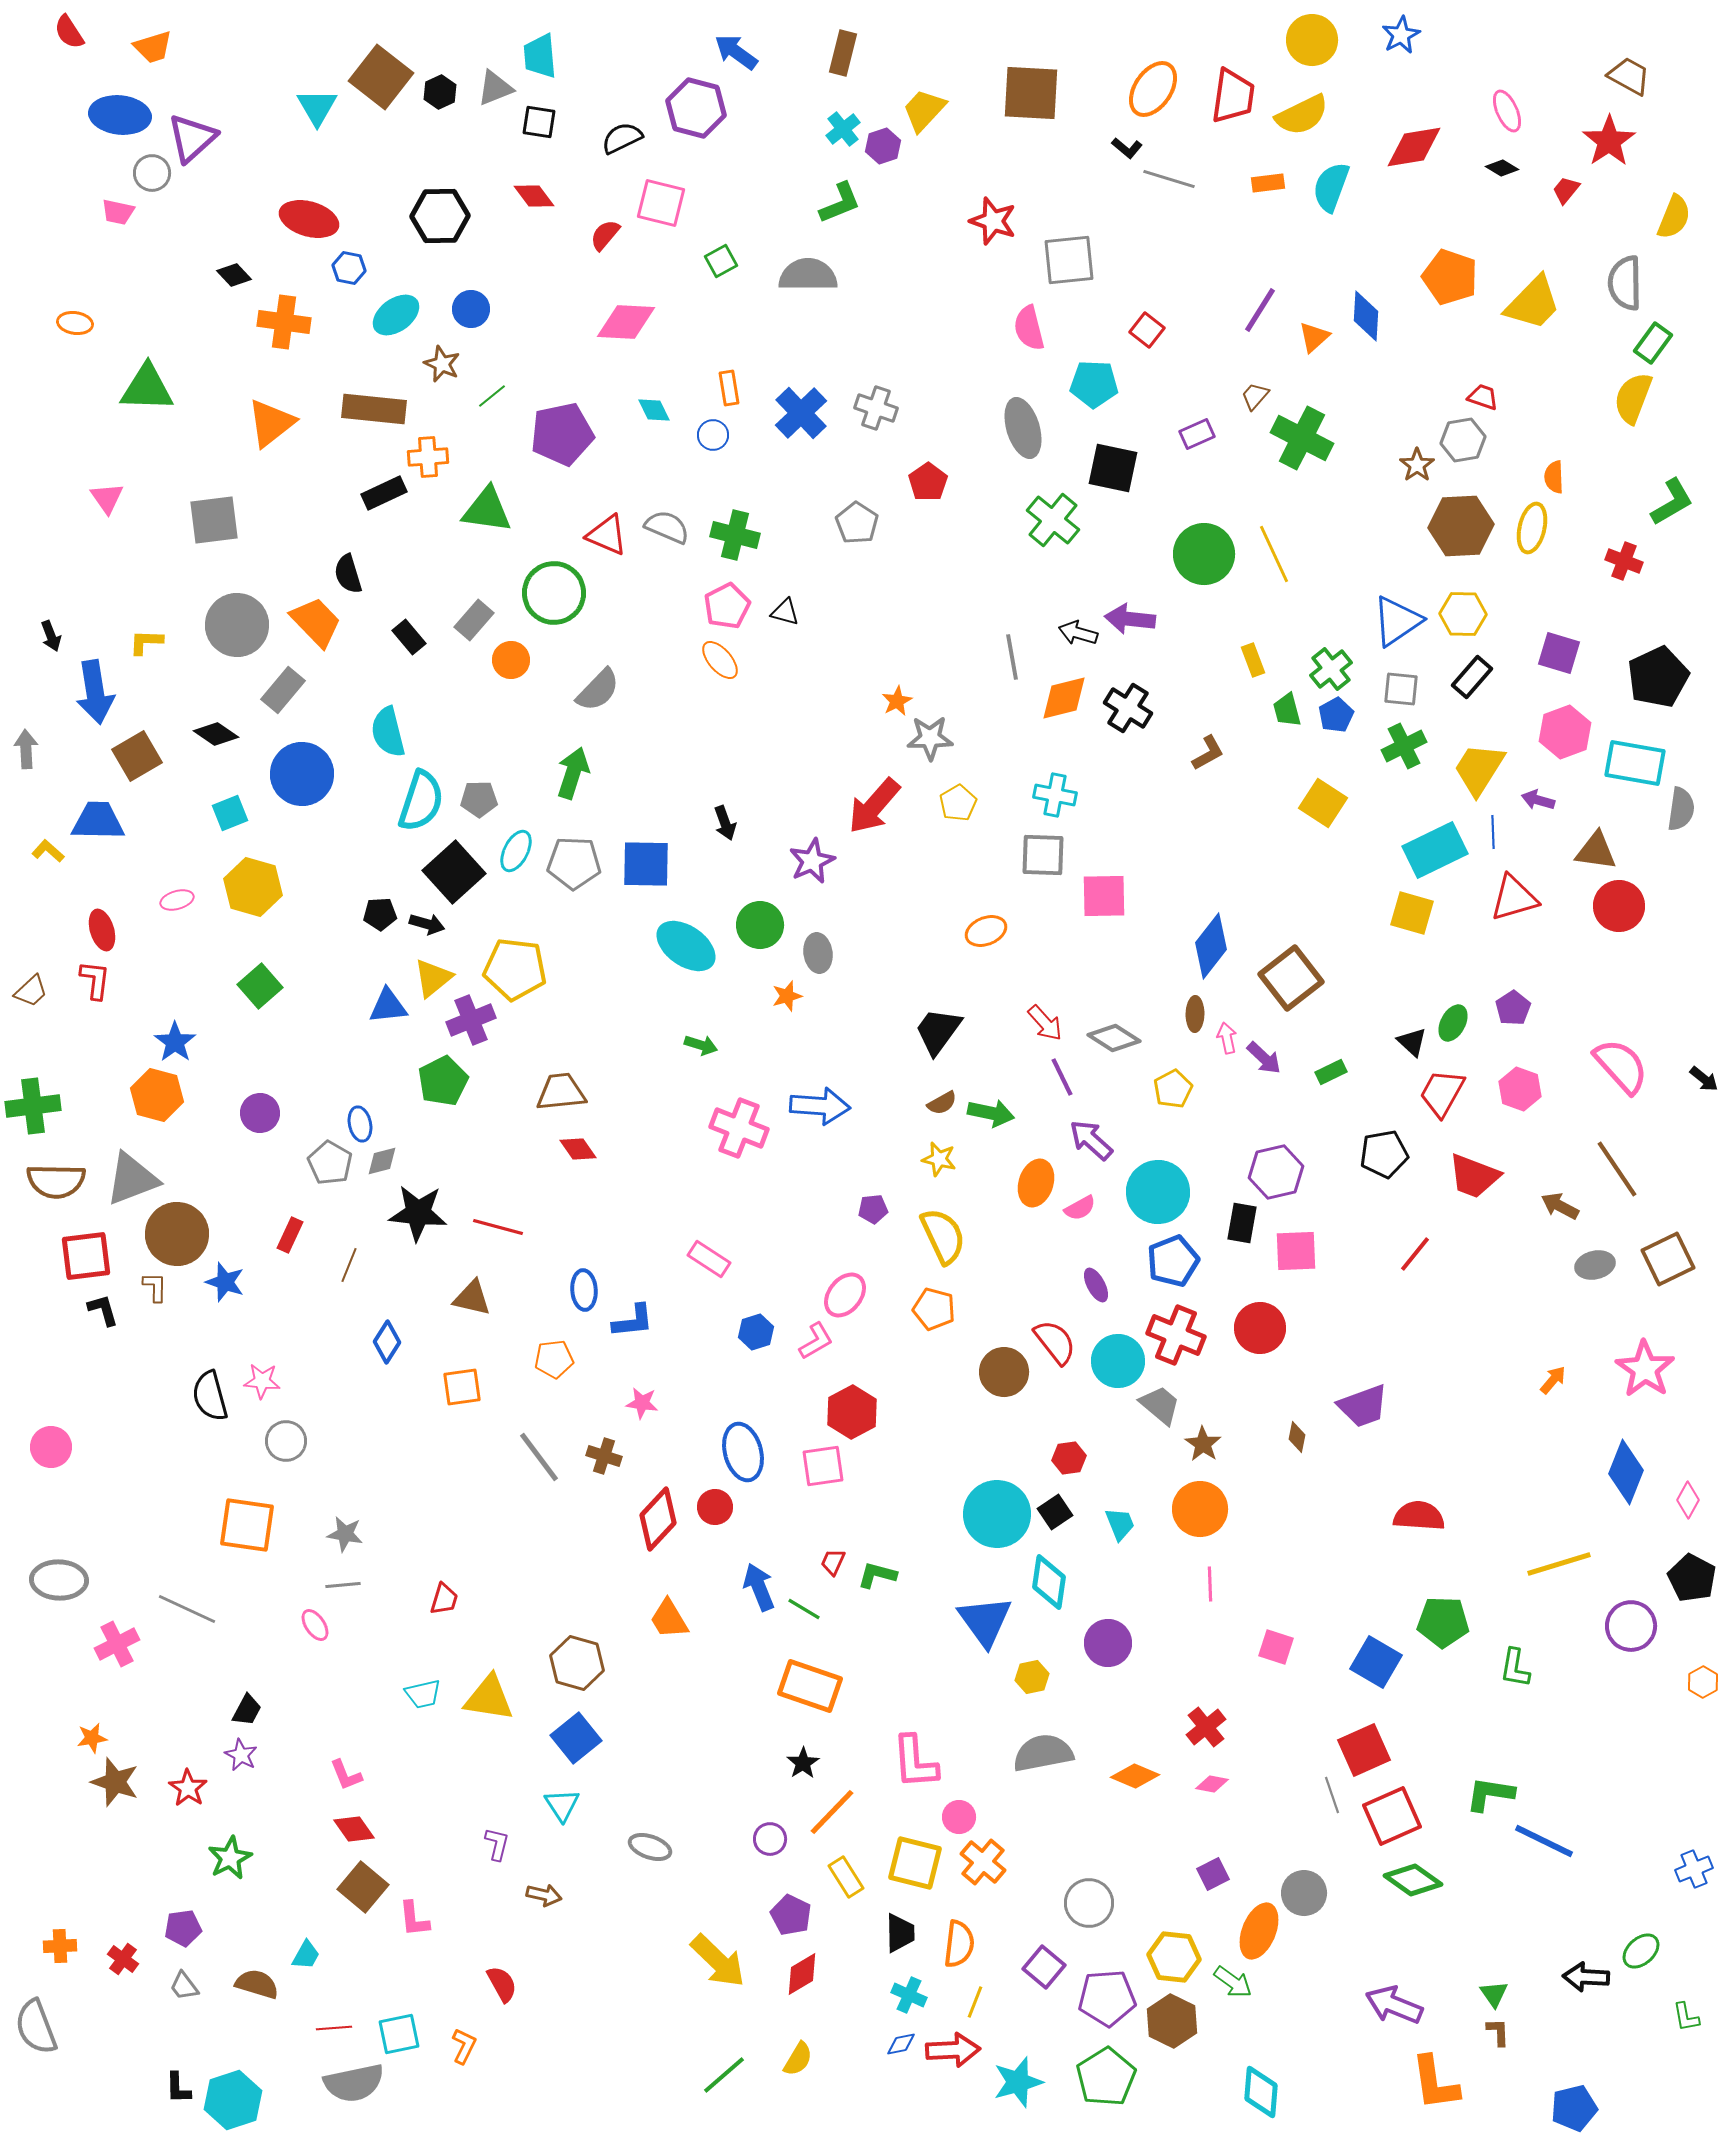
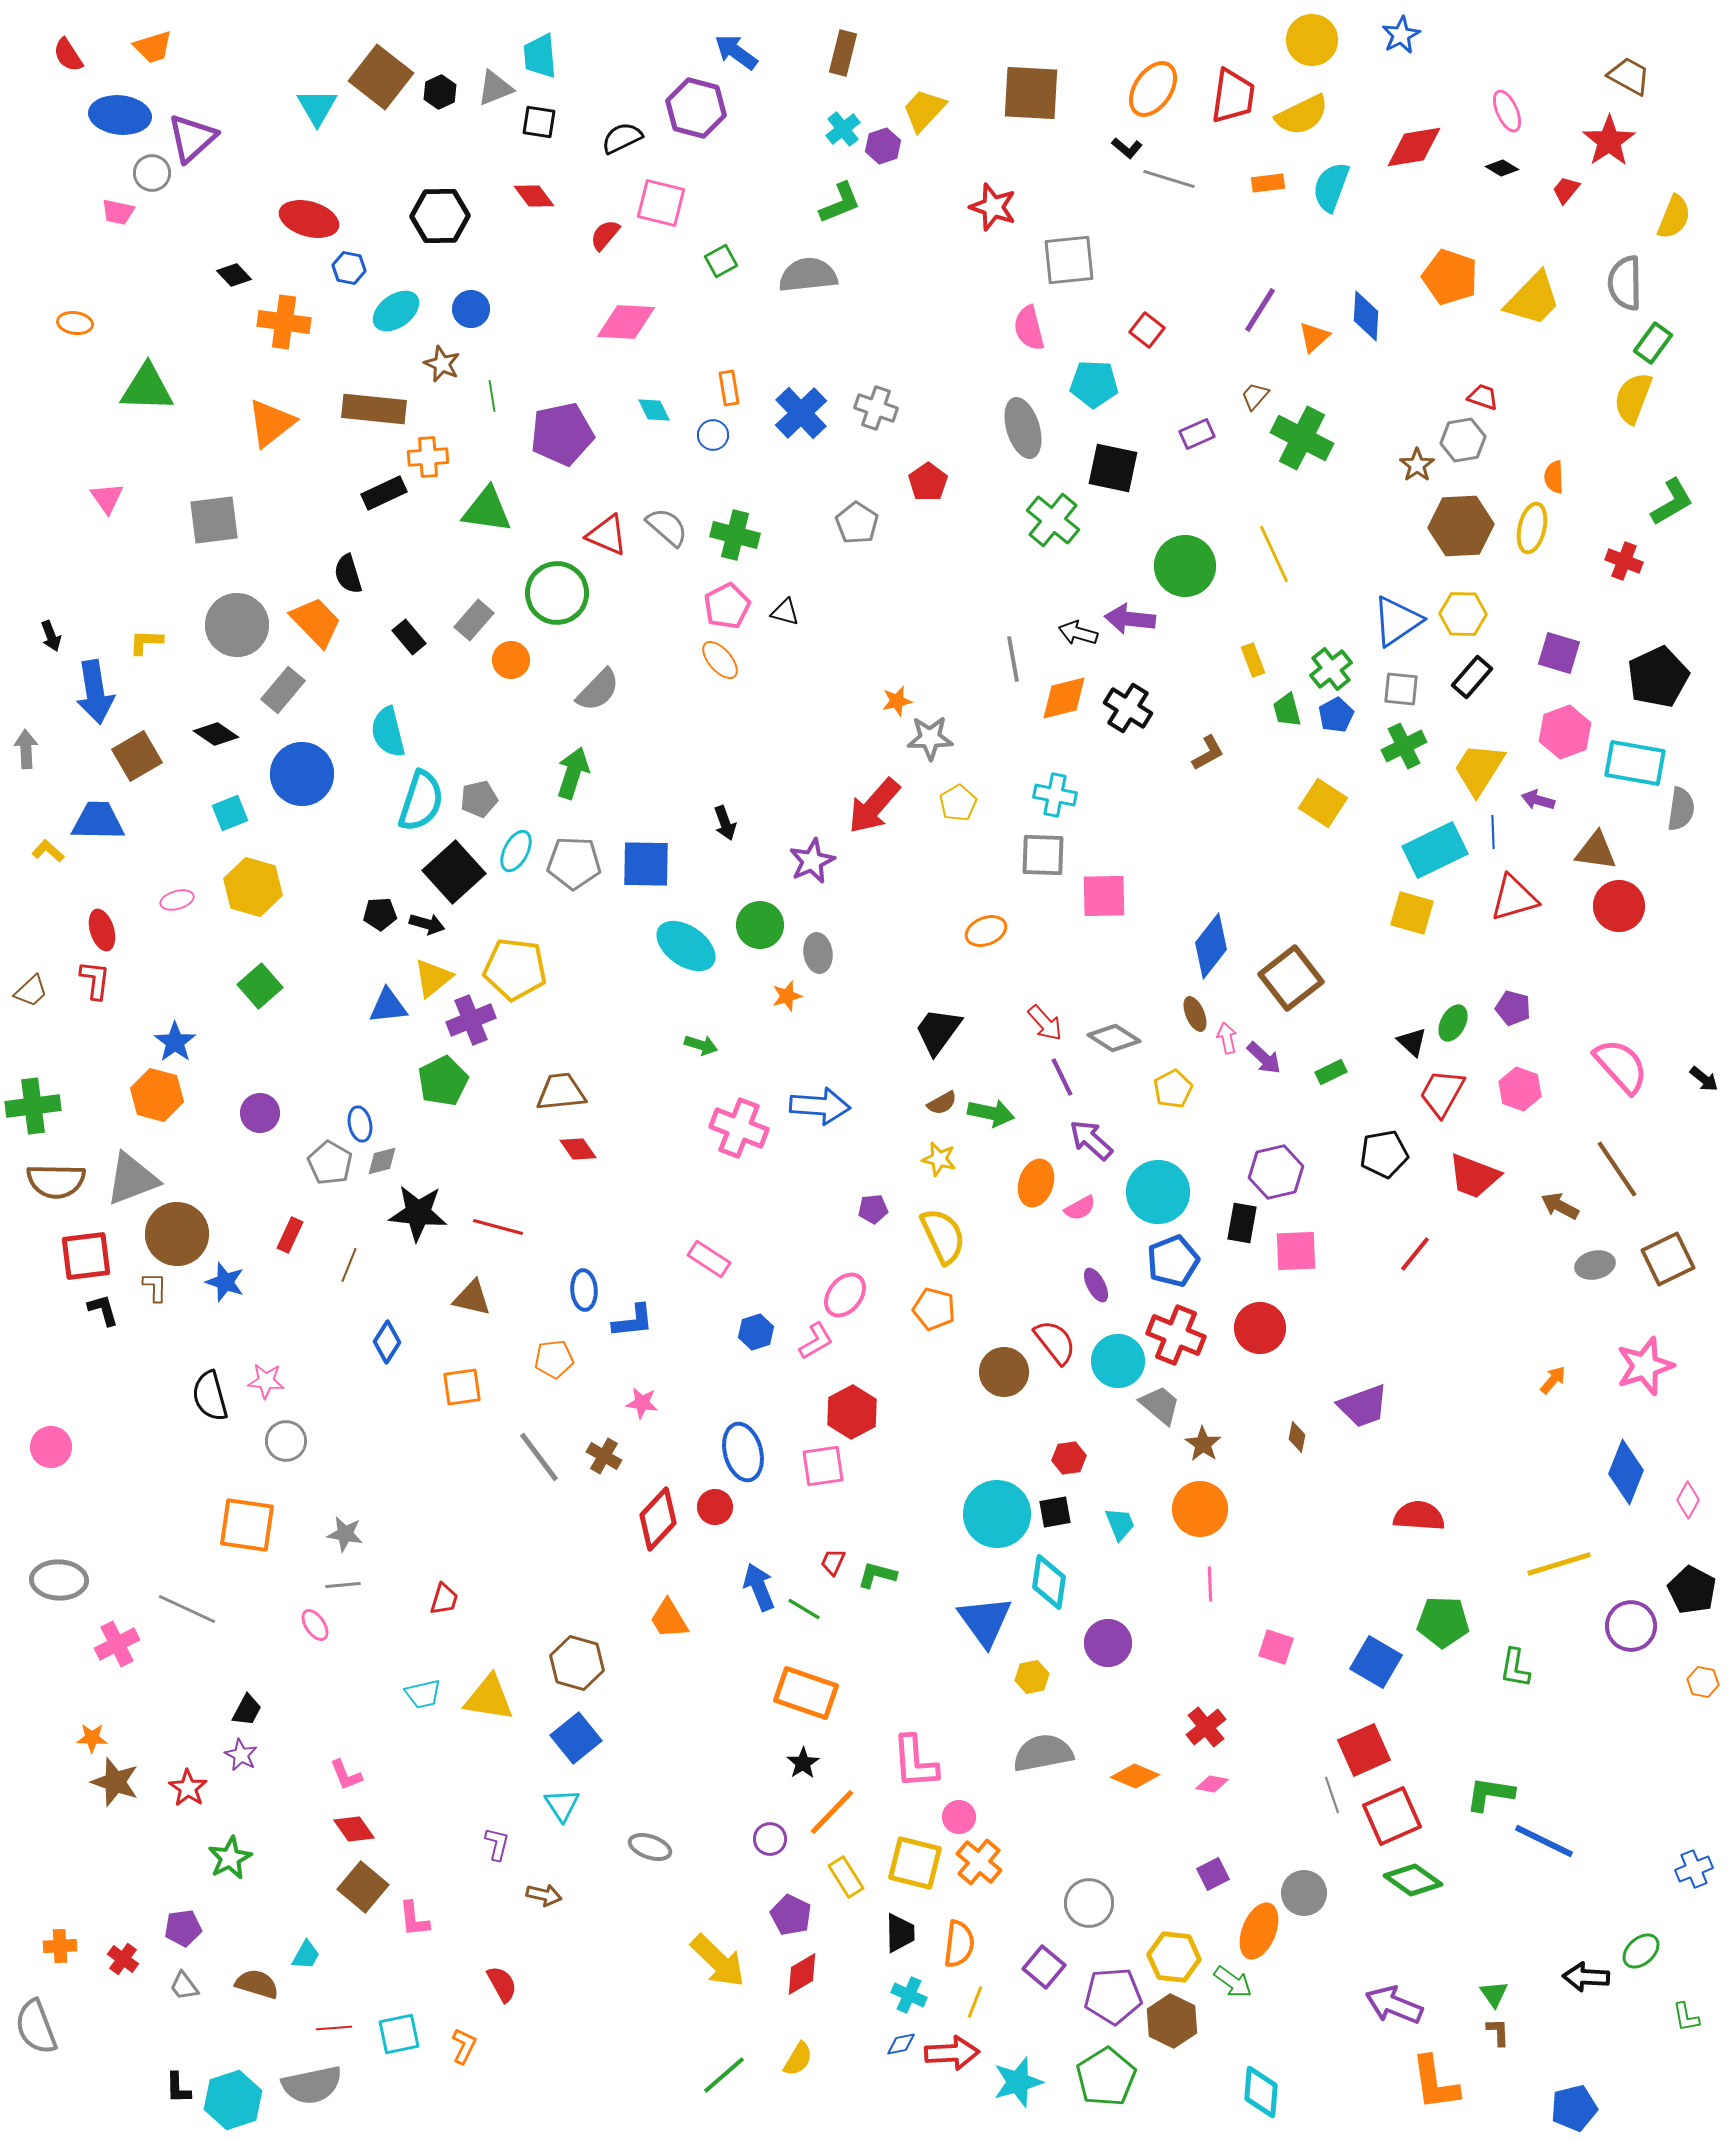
red semicircle at (69, 32): moved 1 px left, 23 px down
red star at (993, 221): moved 14 px up
gray semicircle at (808, 275): rotated 6 degrees counterclockwise
yellow trapezoid at (1533, 303): moved 4 px up
cyan ellipse at (396, 315): moved 4 px up
green line at (492, 396): rotated 60 degrees counterclockwise
gray semicircle at (667, 527): rotated 18 degrees clockwise
green circle at (1204, 554): moved 19 px left, 12 px down
green circle at (554, 593): moved 3 px right
gray line at (1012, 657): moved 1 px right, 2 px down
orange star at (897, 701): rotated 16 degrees clockwise
gray pentagon at (479, 799): rotated 12 degrees counterclockwise
purple pentagon at (1513, 1008): rotated 24 degrees counterclockwise
brown ellipse at (1195, 1014): rotated 24 degrees counterclockwise
pink star at (1645, 1369): moved 3 px up; rotated 20 degrees clockwise
pink star at (262, 1381): moved 4 px right
brown cross at (604, 1456): rotated 12 degrees clockwise
black square at (1055, 1512): rotated 24 degrees clockwise
black pentagon at (1692, 1578): moved 12 px down
orange hexagon at (1703, 1682): rotated 20 degrees counterclockwise
orange rectangle at (810, 1686): moved 4 px left, 7 px down
orange star at (92, 1738): rotated 12 degrees clockwise
orange cross at (983, 1862): moved 4 px left
purple pentagon at (1107, 1998): moved 6 px right, 2 px up
red arrow at (953, 2050): moved 1 px left, 3 px down
gray semicircle at (354, 2083): moved 42 px left, 2 px down
